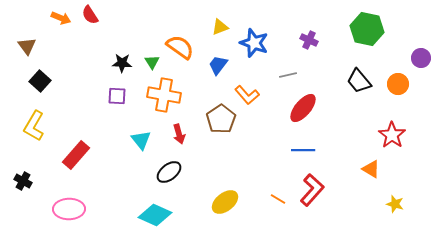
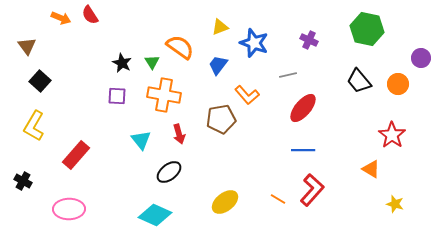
black star: rotated 24 degrees clockwise
brown pentagon: rotated 24 degrees clockwise
